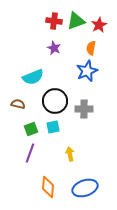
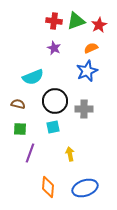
orange semicircle: rotated 56 degrees clockwise
green square: moved 11 px left; rotated 24 degrees clockwise
